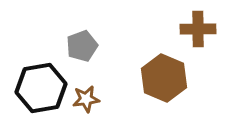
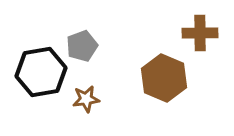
brown cross: moved 2 px right, 4 px down
black hexagon: moved 16 px up
